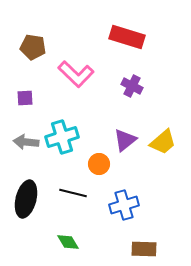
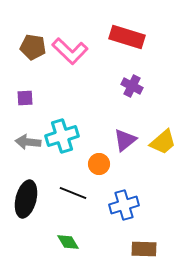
pink L-shape: moved 6 px left, 23 px up
cyan cross: moved 1 px up
gray arrow: moved 2 px right
black line: rotated 8 degrees clockwise
